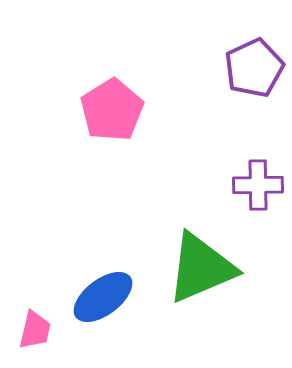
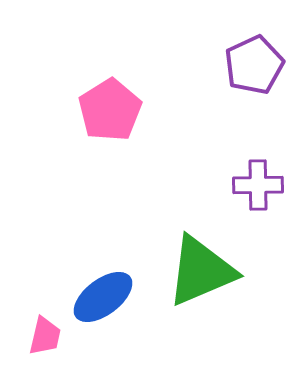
purple pentagon: moved 3 px up
pink pentagon: moved 2 px left
green triangle: moved 3 px down
pink trapezoid: moved 10 px right, 6 px down
